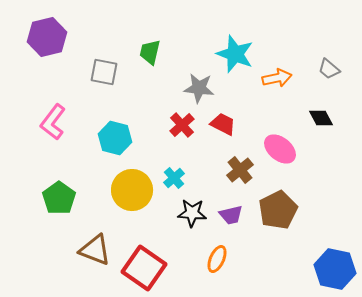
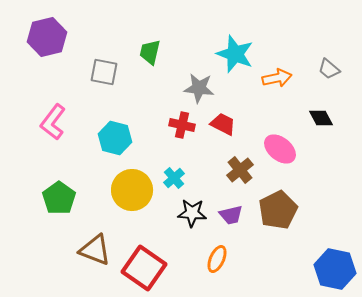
red cross: rotated 35 degrees counterclockwise
